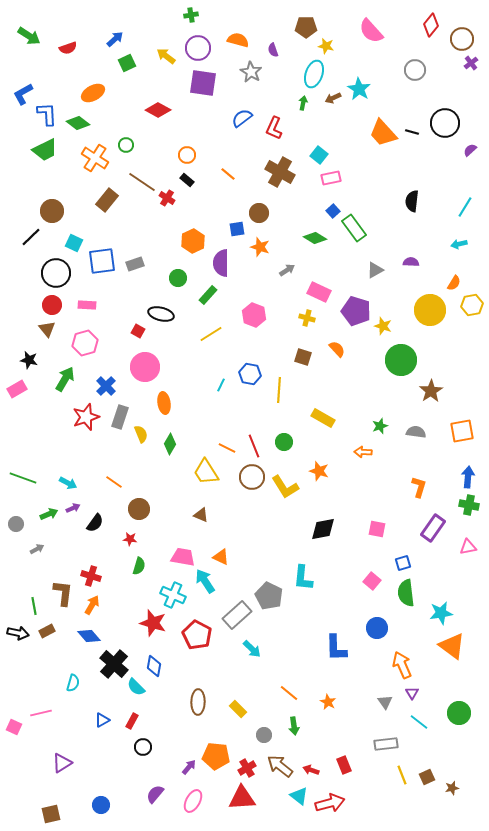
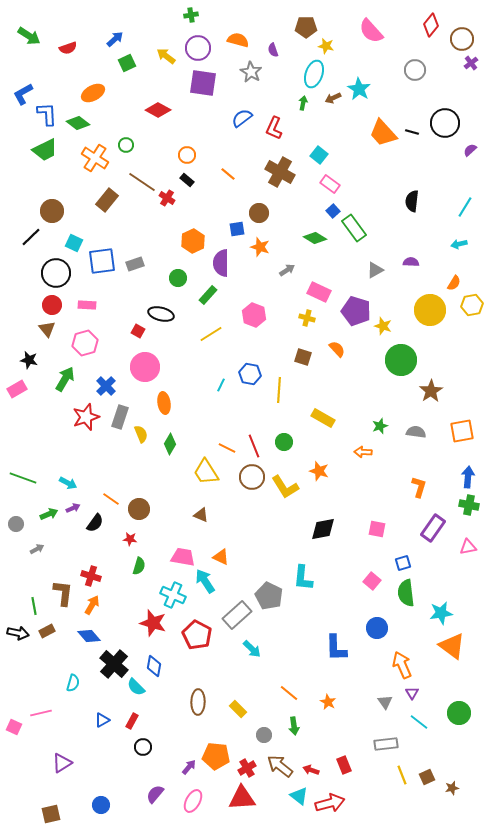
pink rectangle at (331, 178): moved 1 px left, 6 px down; rotated 48 degrees clockwise
orange line at (114, 482): moved 3 px left, 17 px down
